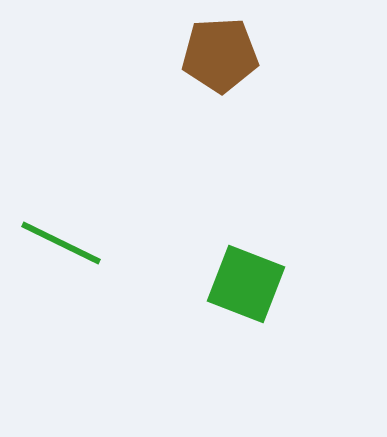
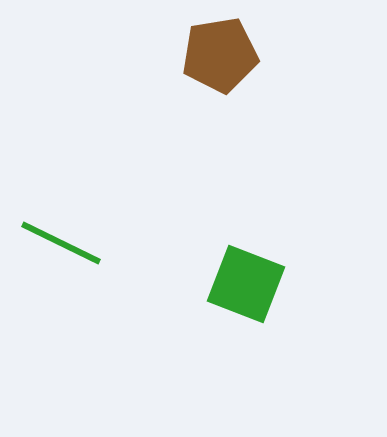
brown pentagon: rotated 6 degrees counterclockwise
